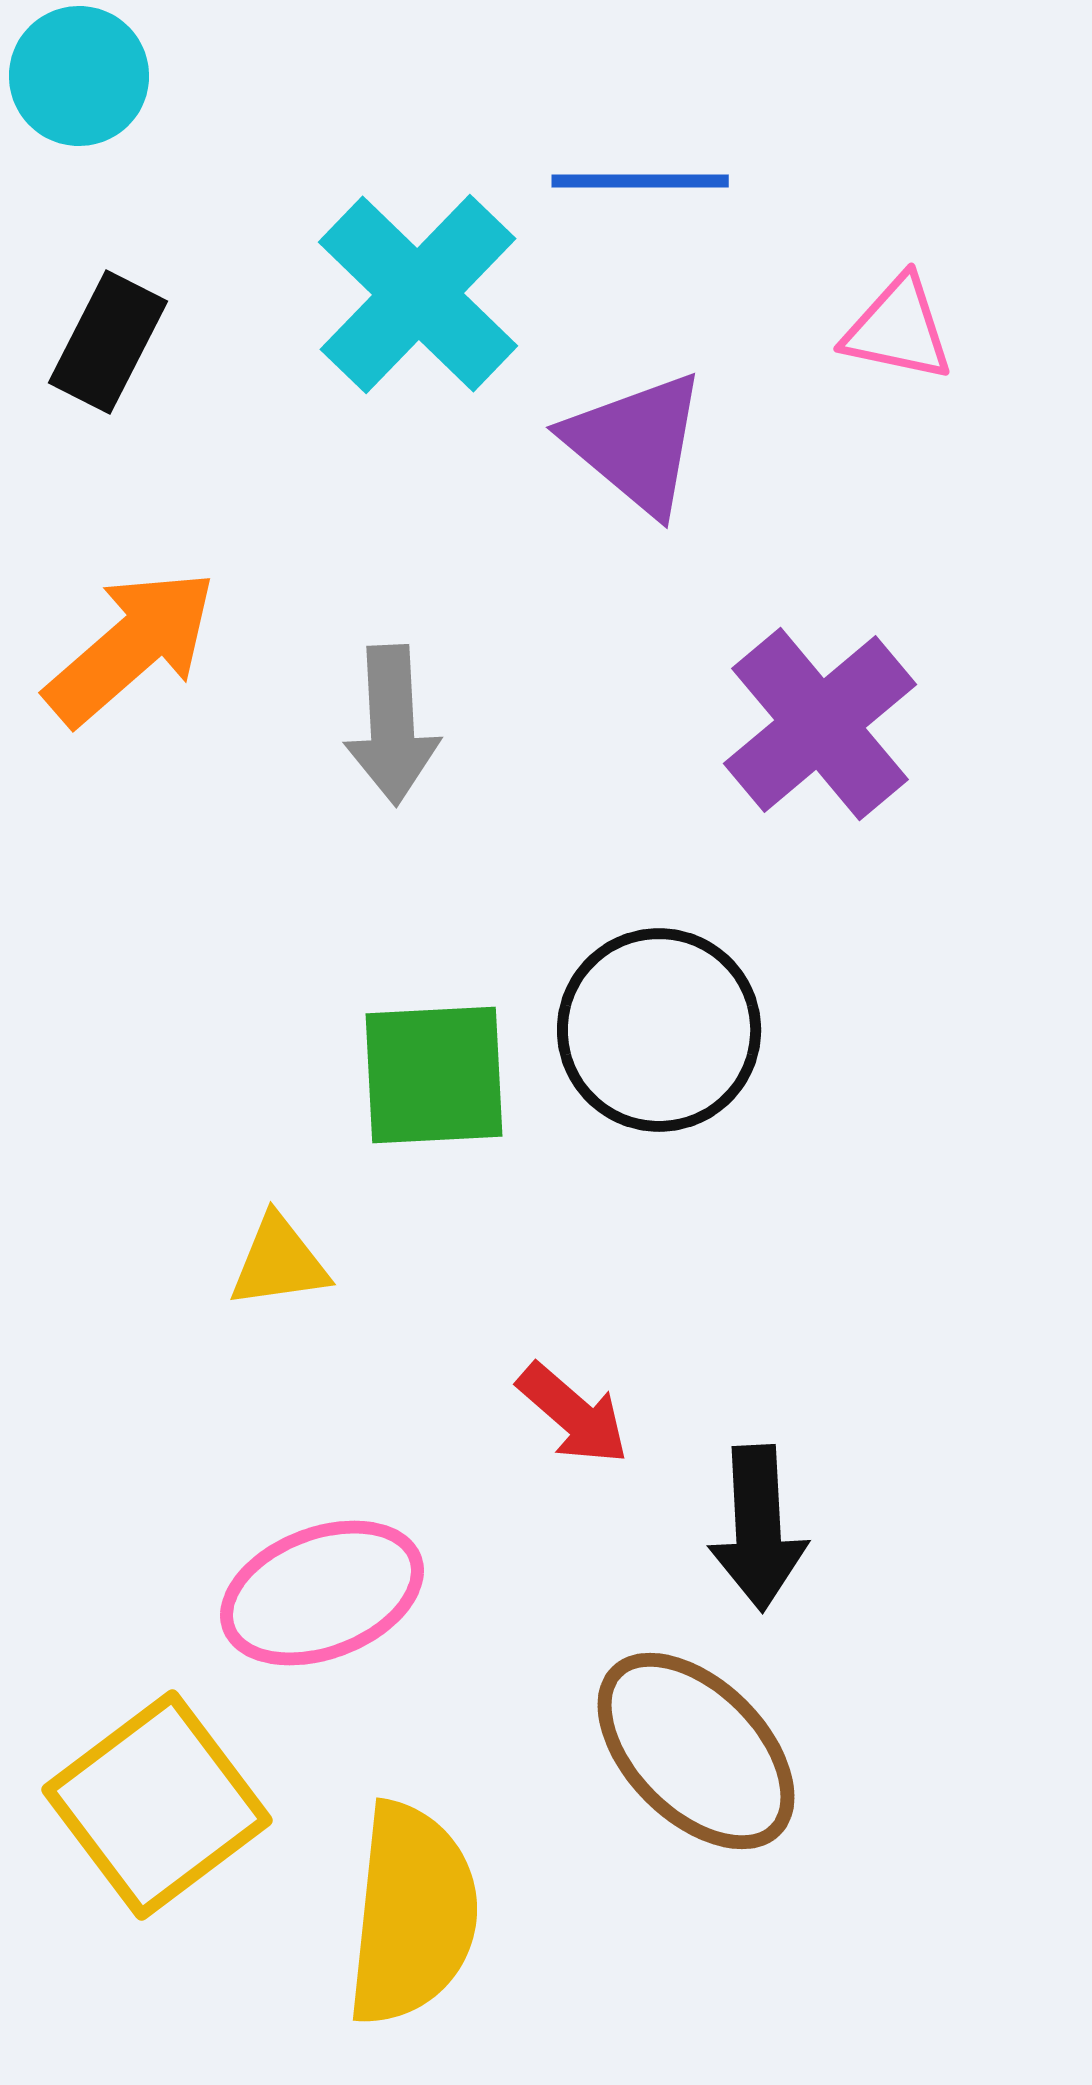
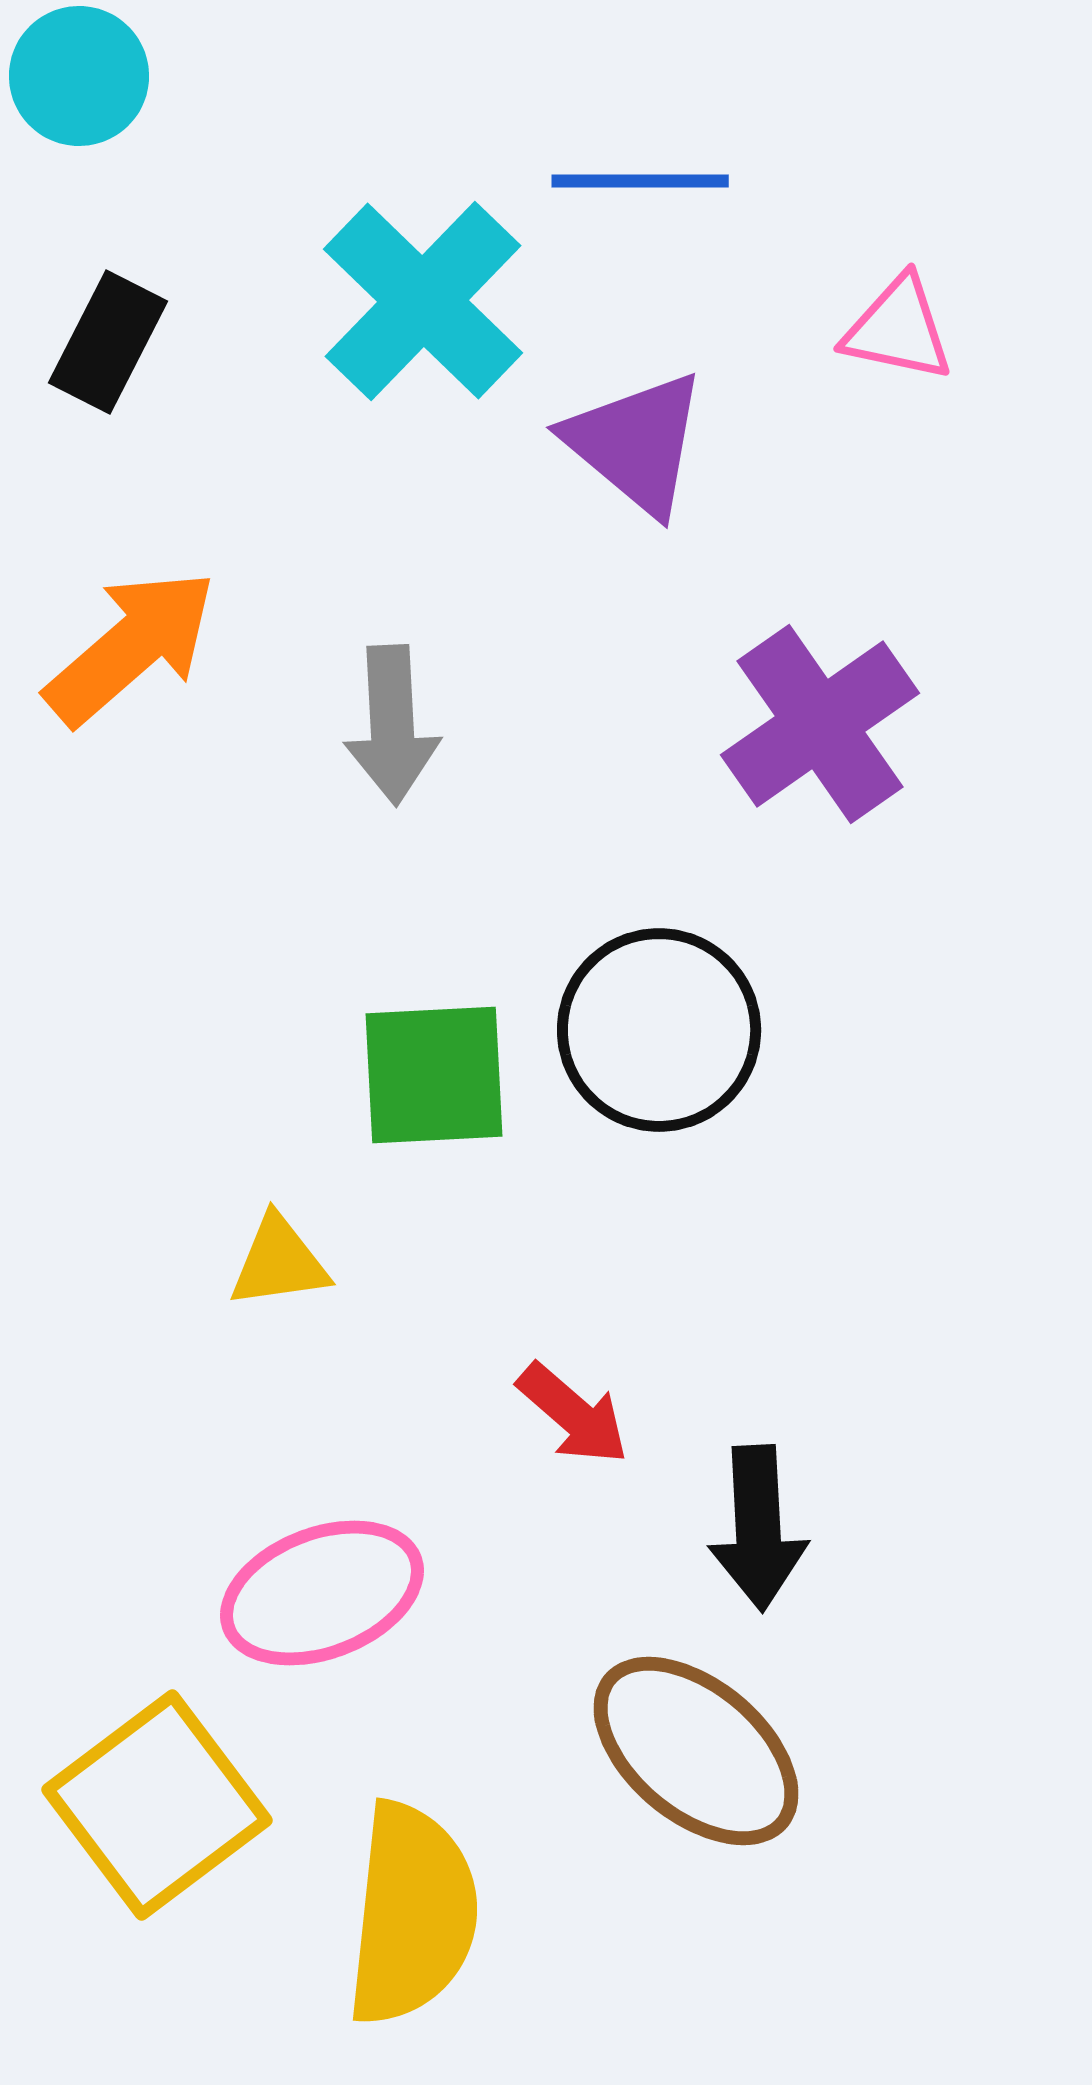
cyan cross: moved 5 px right, 7 px down
purple cross: rotated 5 degrees clockwise
brown ellipse: rotated 5 degrees counterclockwise
